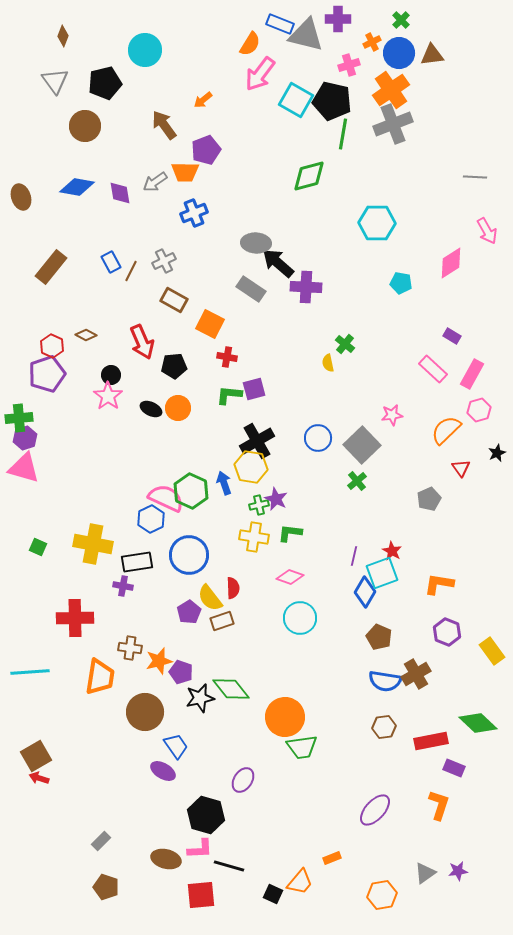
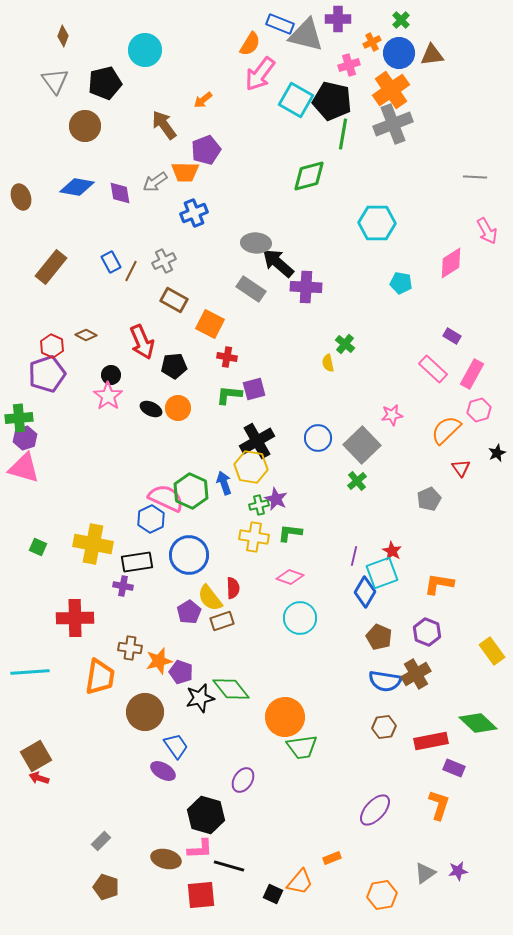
purple hexagon at (447, 632): moved 20 px left
